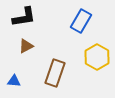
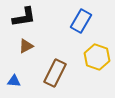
yellow hexagon: rotated 10 degrees counterclockwise
brown rectangle: rotated 8 degrees clockwise
